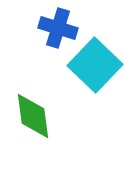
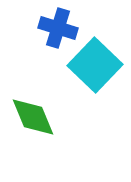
green diamond: moved 1 px down; rotated 15 degrees counterclockwise
